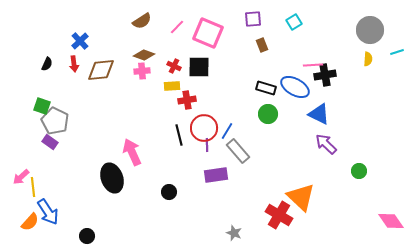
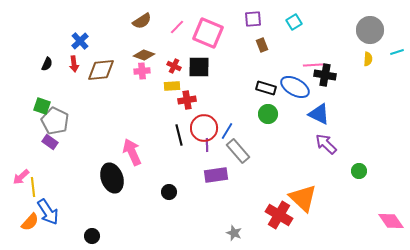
black cross at (325, 75): rotated 20 degrees clockwise
orange triangle at (301, 197): moved 2 px right, 1 px down
black circle at (87, 236): moved 5 px right
